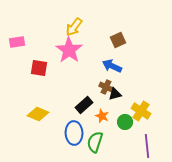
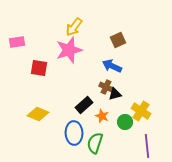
pink star: rotated 20 degrees clockwise
green semicircle: moved 1 px down
